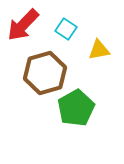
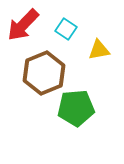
brown hexagon: moved 1 px left; rotated 6 degrees counterclockwise
green pentagon: rotated 24 degrees clockwise
